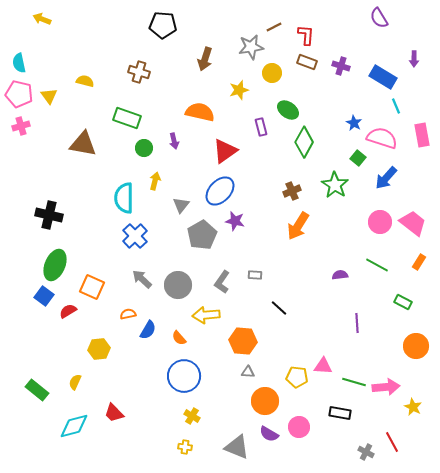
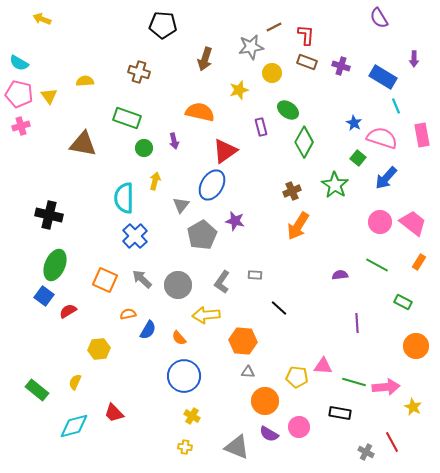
cyan semicircle at (19, 63): rotated 48 degrees counterclockwise
yellow semicircle at (85, 81): rotated 18 degrees counterclockwise
blue ellipse at (220, 191): moved 8 px left, 6 px up; rotated 12 degrees counterclockwise
orange square at (92, 287): moved 13 px right, 7 px up
